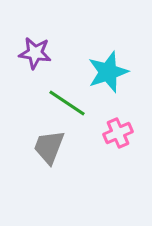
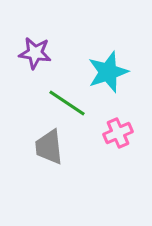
gray trapezoid: rotated 27 degrees counterclockwise
